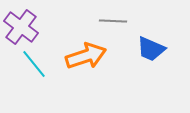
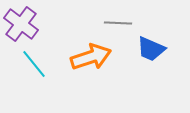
gray line: moved 5 px right, 2 px down
purple cross: moved 3 px up
orange arrow: moved 5 px right, 1 px down
